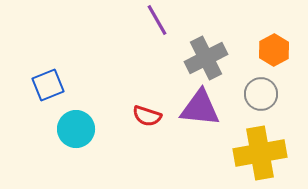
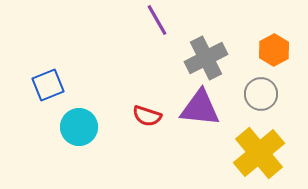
cyan circle: moved 3 px right, 2 px up
yellow cross: moved 1 px left; rotated 30 degrees counterclockwise
